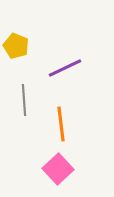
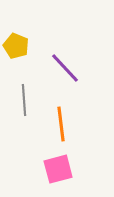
purple line: rotated 72 degrees clockwise
pink square: rotated 28 degrees clockwise
